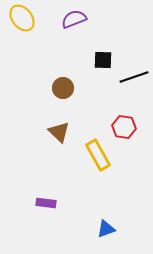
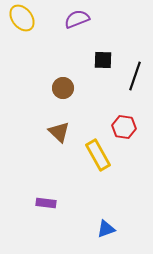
purple semicircle: moved 3 px right
black line: moved 1 px right, 1 px up; rotated 52 degrees counterclockwise
